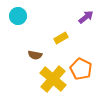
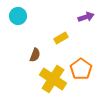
purple arrow: rotated 21 degrees clockwise
brown semicircle: rotated 80 degrees counterclockwise
orange pentagon: rotated 10 degrees clockwise
yellow cross: rotated 8 degrees counterclockwise
